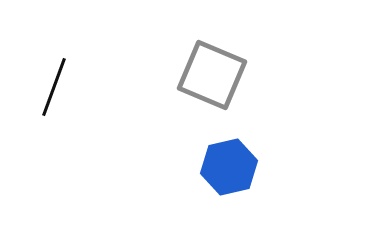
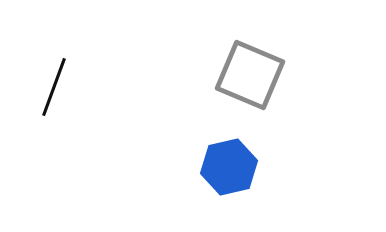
gray square: moved 38 px right
